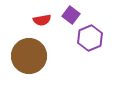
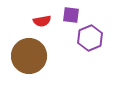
purple square: rotated 30 degrees counterclockwise
red semicircle: moved 1 px down
